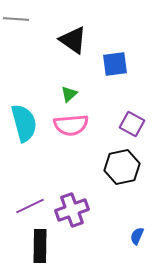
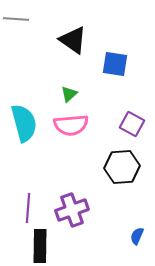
blue square: rotated 16 degrees clockwise
black hexagon: rotated 8 degrees clockwise
purple line: moved 2 px left, 2 px down; rotated 60 degrees counterclockwise
